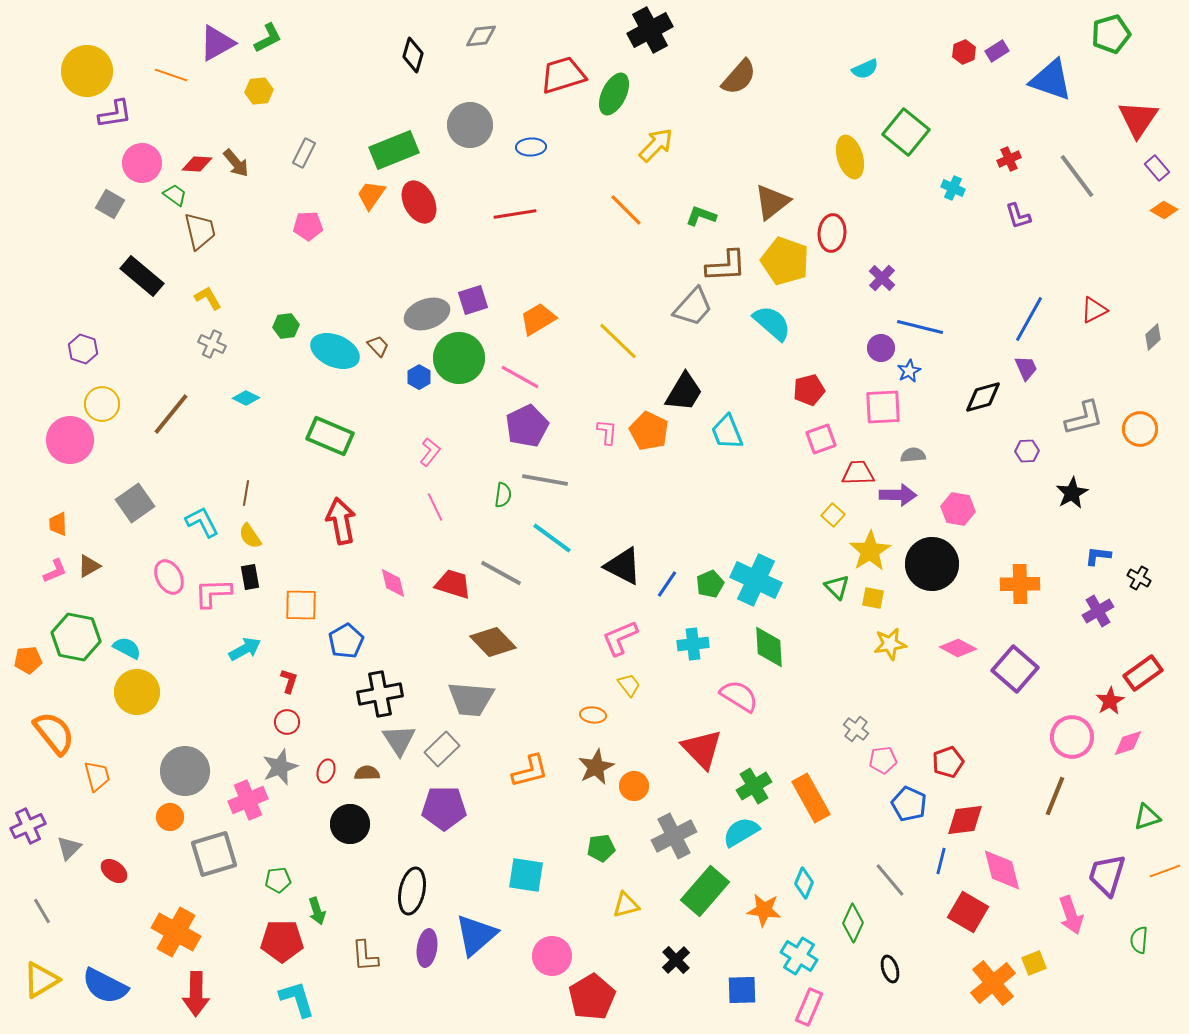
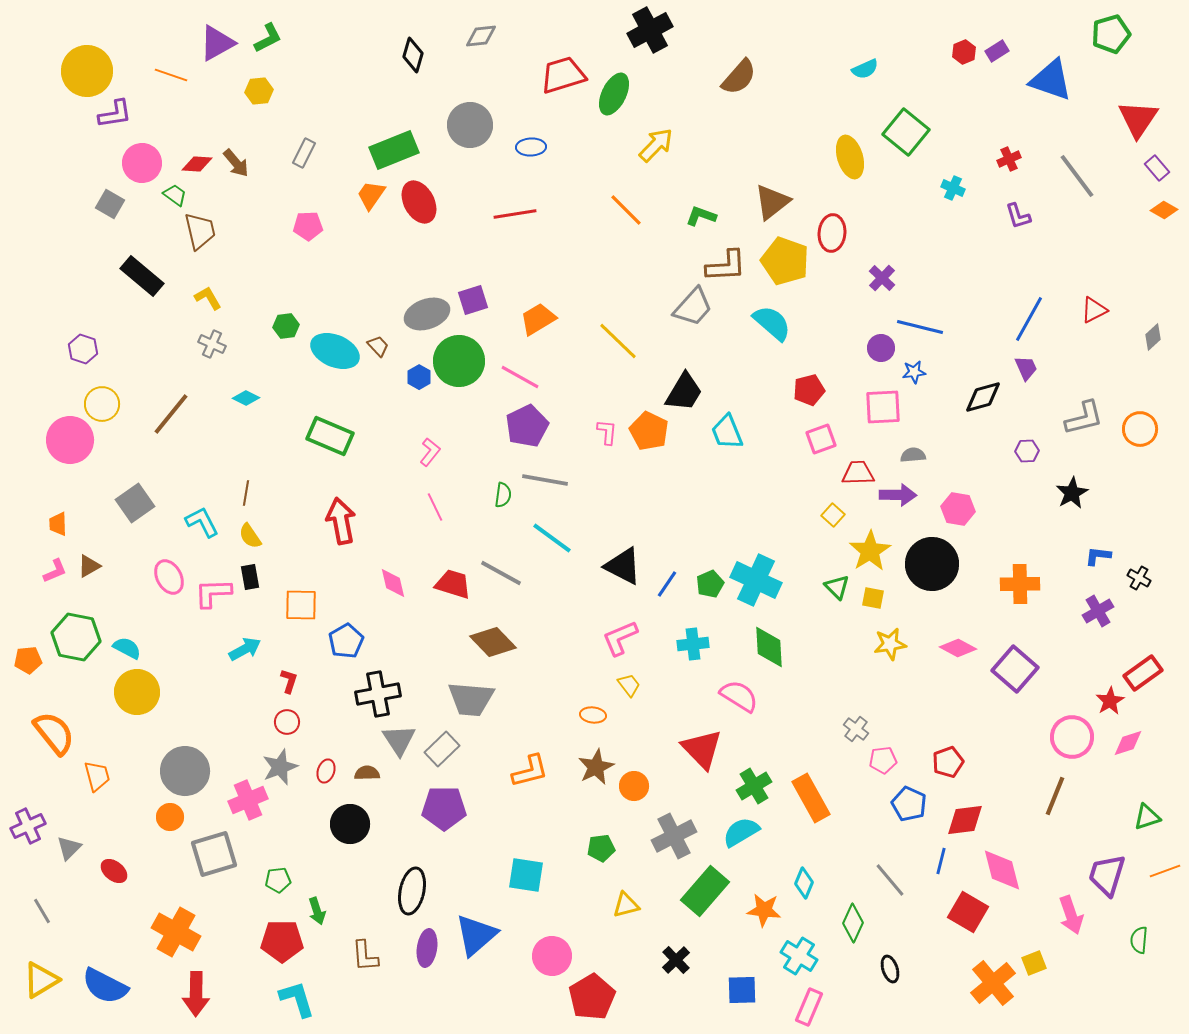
green circle at (459, 358): moved 3 px down
blue star at (909, 371): moved 5 px right, 1 px down; rotated 20 degrees clockwise
black cross at (380, 694): moved 2 px left
